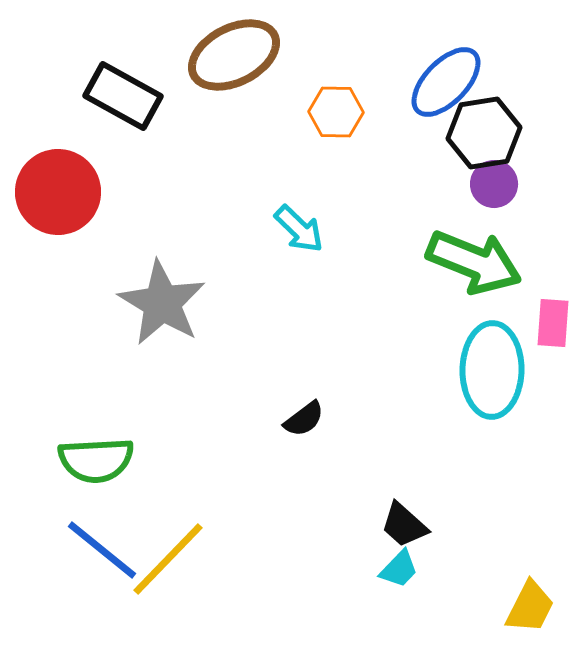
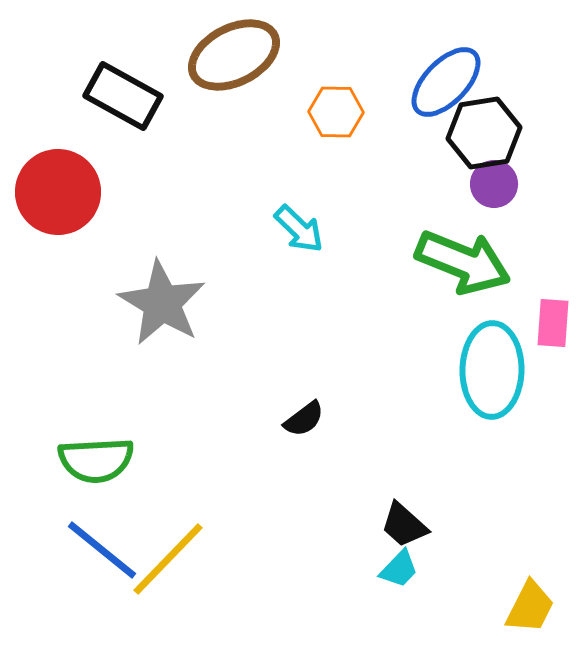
green arrow: moved 11 px left
